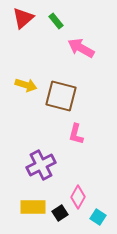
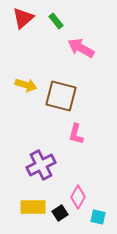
cyan square: rotated 21 degrees counterclockwise
